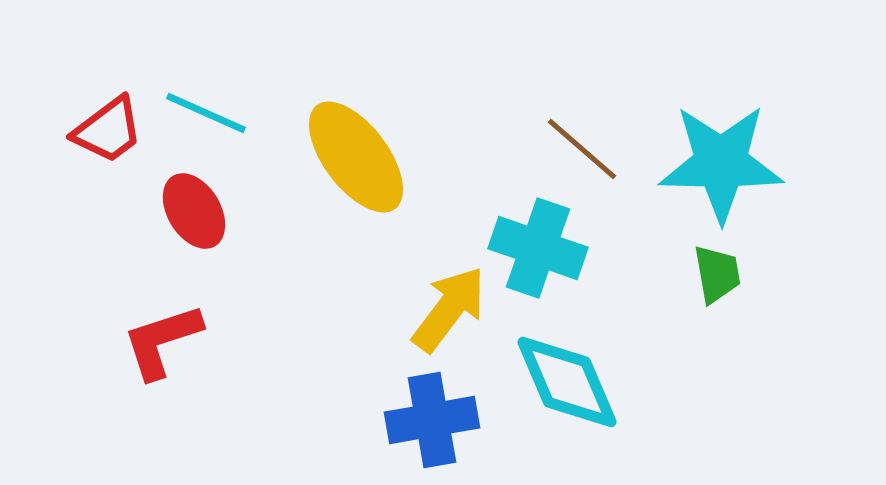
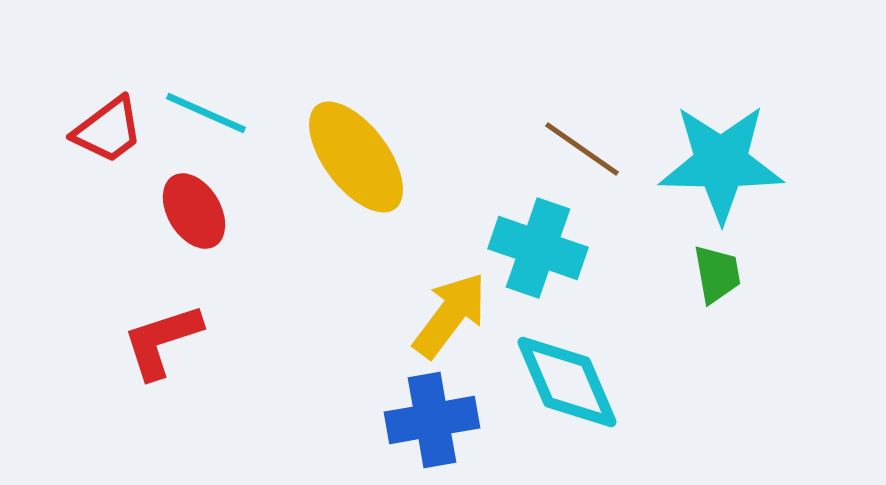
brown line: rotated 6 degrees counterclockwise
yellow arrow: moved 1 px right, 6 px down
